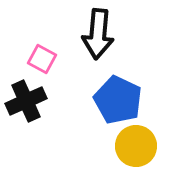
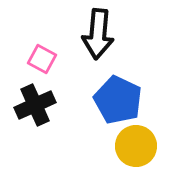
black cross: moved 9 px right, 4 px down
